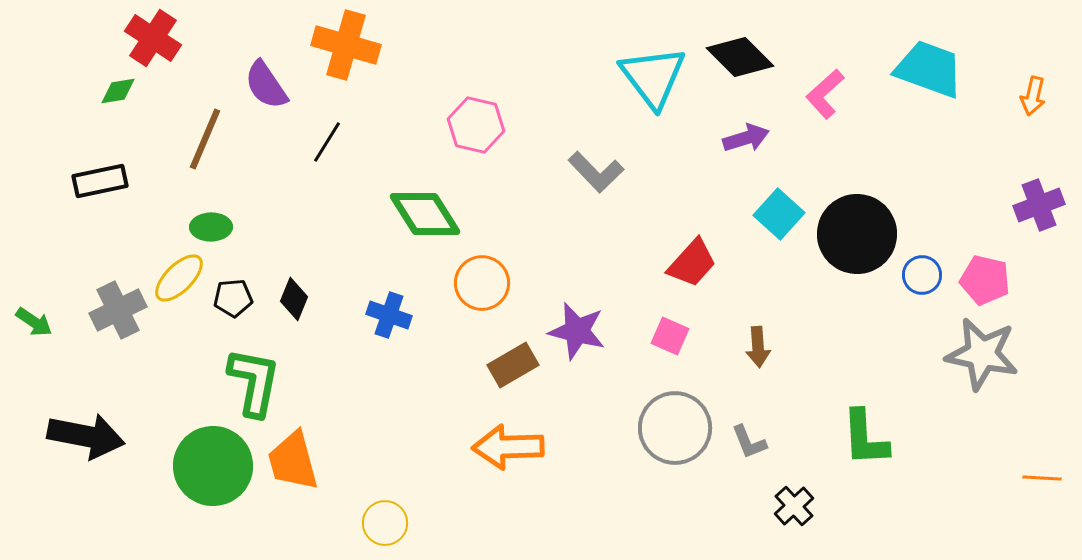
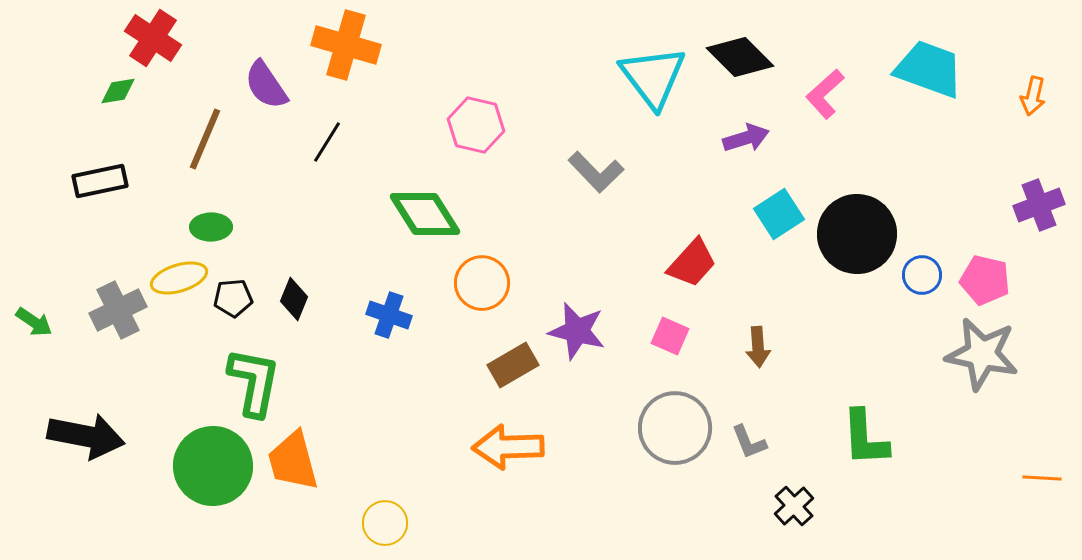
cyan square at (779, 214): rotated 15 degrees clockwise
yellow ellipse at (179, 278): rotated 28 degrees clockwise
